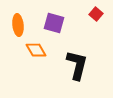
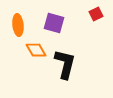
red square: rotated 24 degrees clockwise
black L-shape: moved 12 px left, 1 px up
